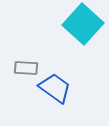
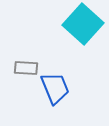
blue trapezoid: rotated 32 degrees clockwise
